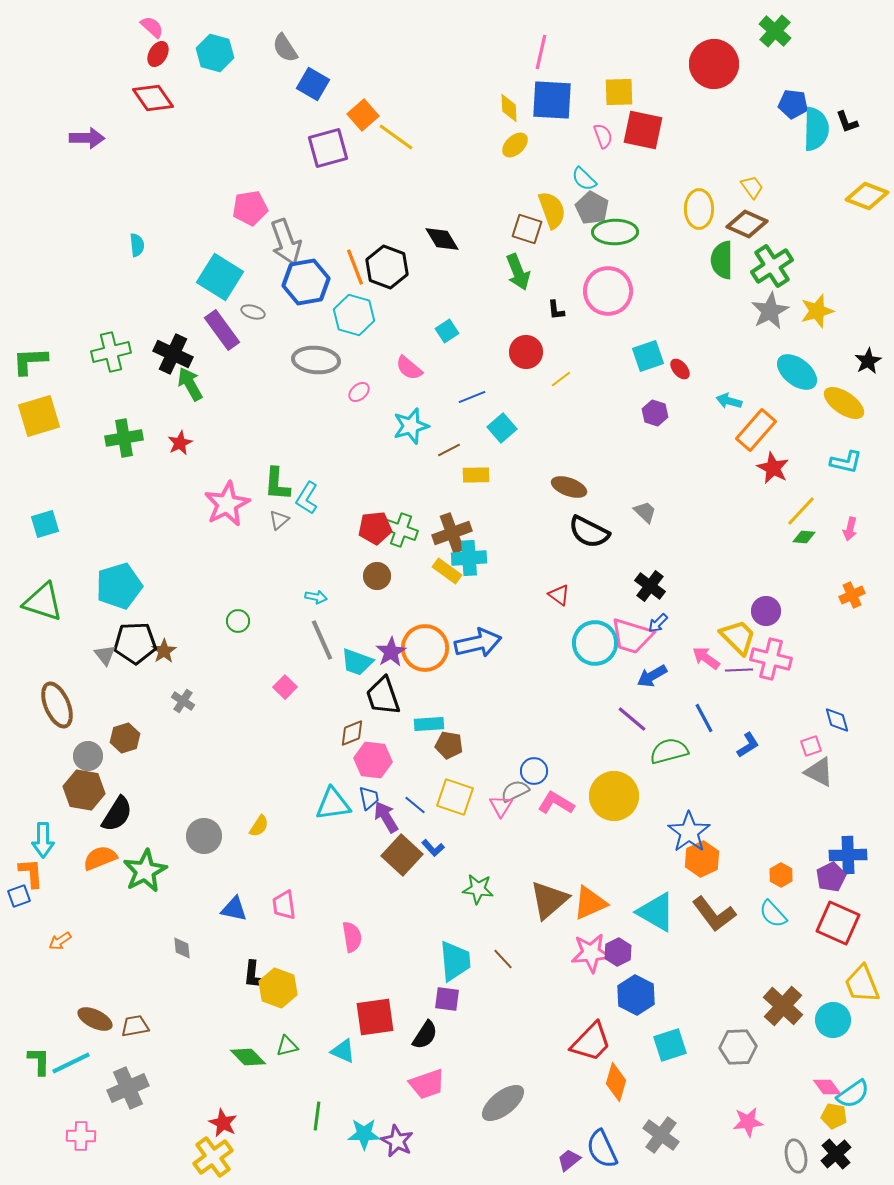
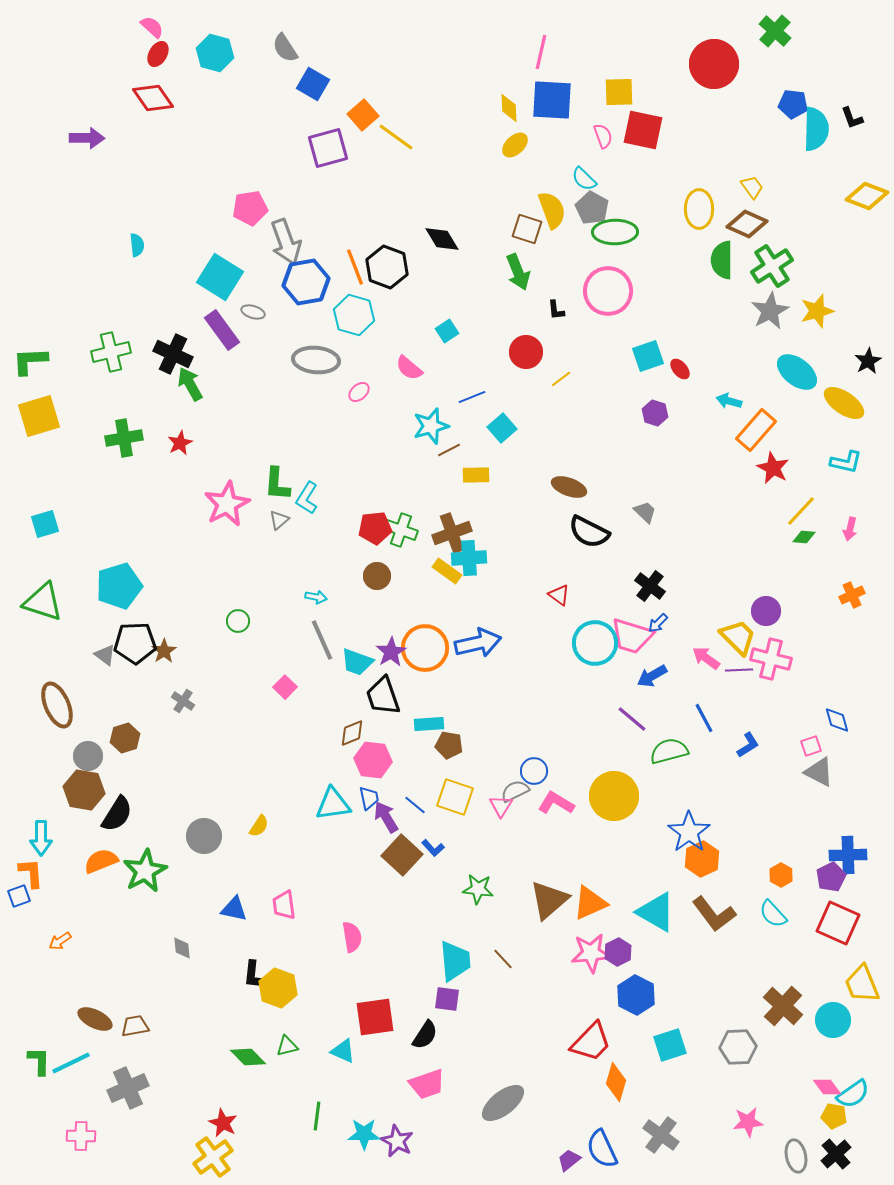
black L-shape at (847, 122): moved 5 px right, 4 px up
cyan star at (411, 426): moved 20 px right
gray triangle at (105, 655): rotated 15 degrees counterclockwise
cyan arrow at (43, 840): moved 2 px left, 2 px up
orange semicircle at (100, 858): moved 1 px right, 3 px down
